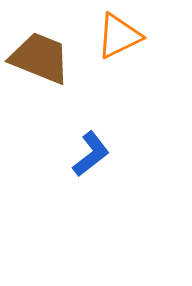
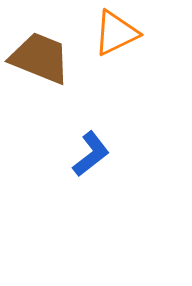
orange triangle: moved 3 px left, 3 px up
